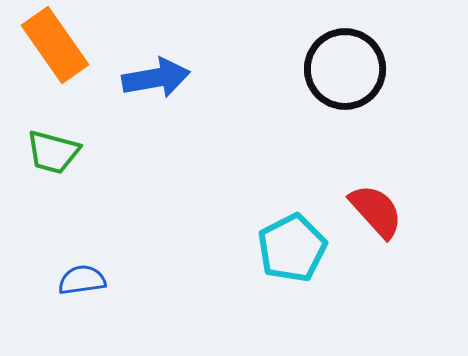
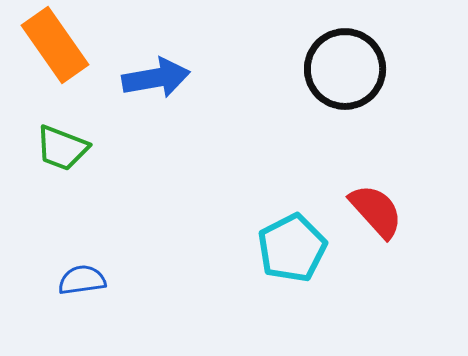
green trapezoid: moved 9 px right, 4 px up; rotated 6 degrees clockwise
